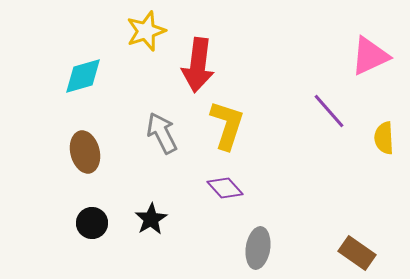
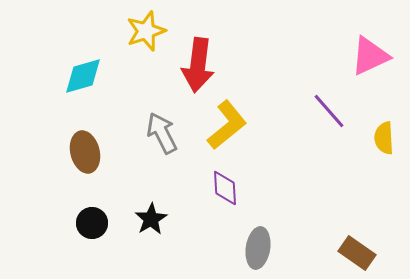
yellow L-shape: rotated 33 degrees clockwise
purple diamond: rotated 39 degrees clockwise
